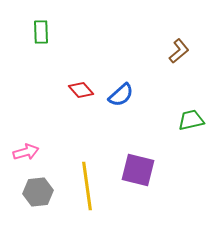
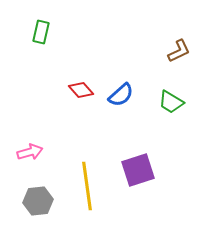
green rectangle: rotated 15 degrees clockwise
brown L-shape: rotated 15 degrees clockwise
green trapezoid: moved 20 px left, 18 px up; rotated 136 degrees counterclockwise
pink arrow: moved 4 px right
purple square: rotated 32 degrees counterclockwise
gray hexagon: moved 9 px down
